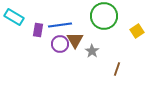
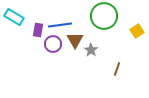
purple circle: moved 7 px left
gray star: moved 1 px left, 1 px up
